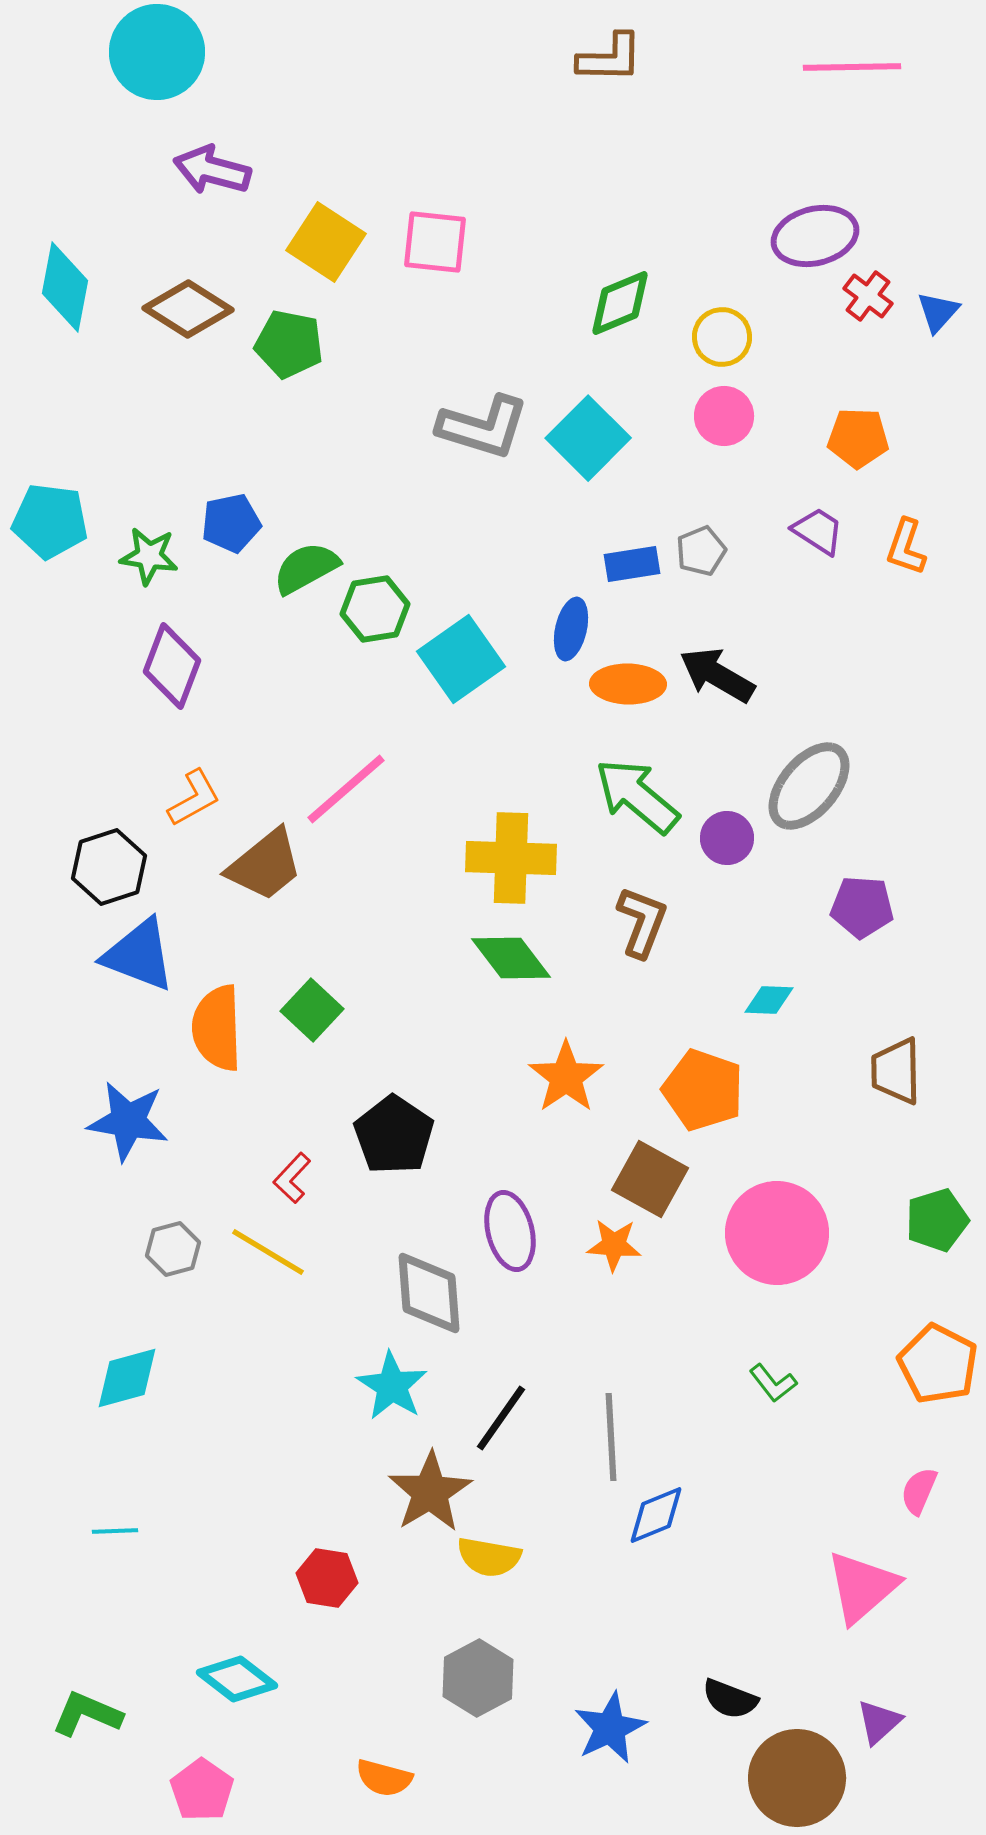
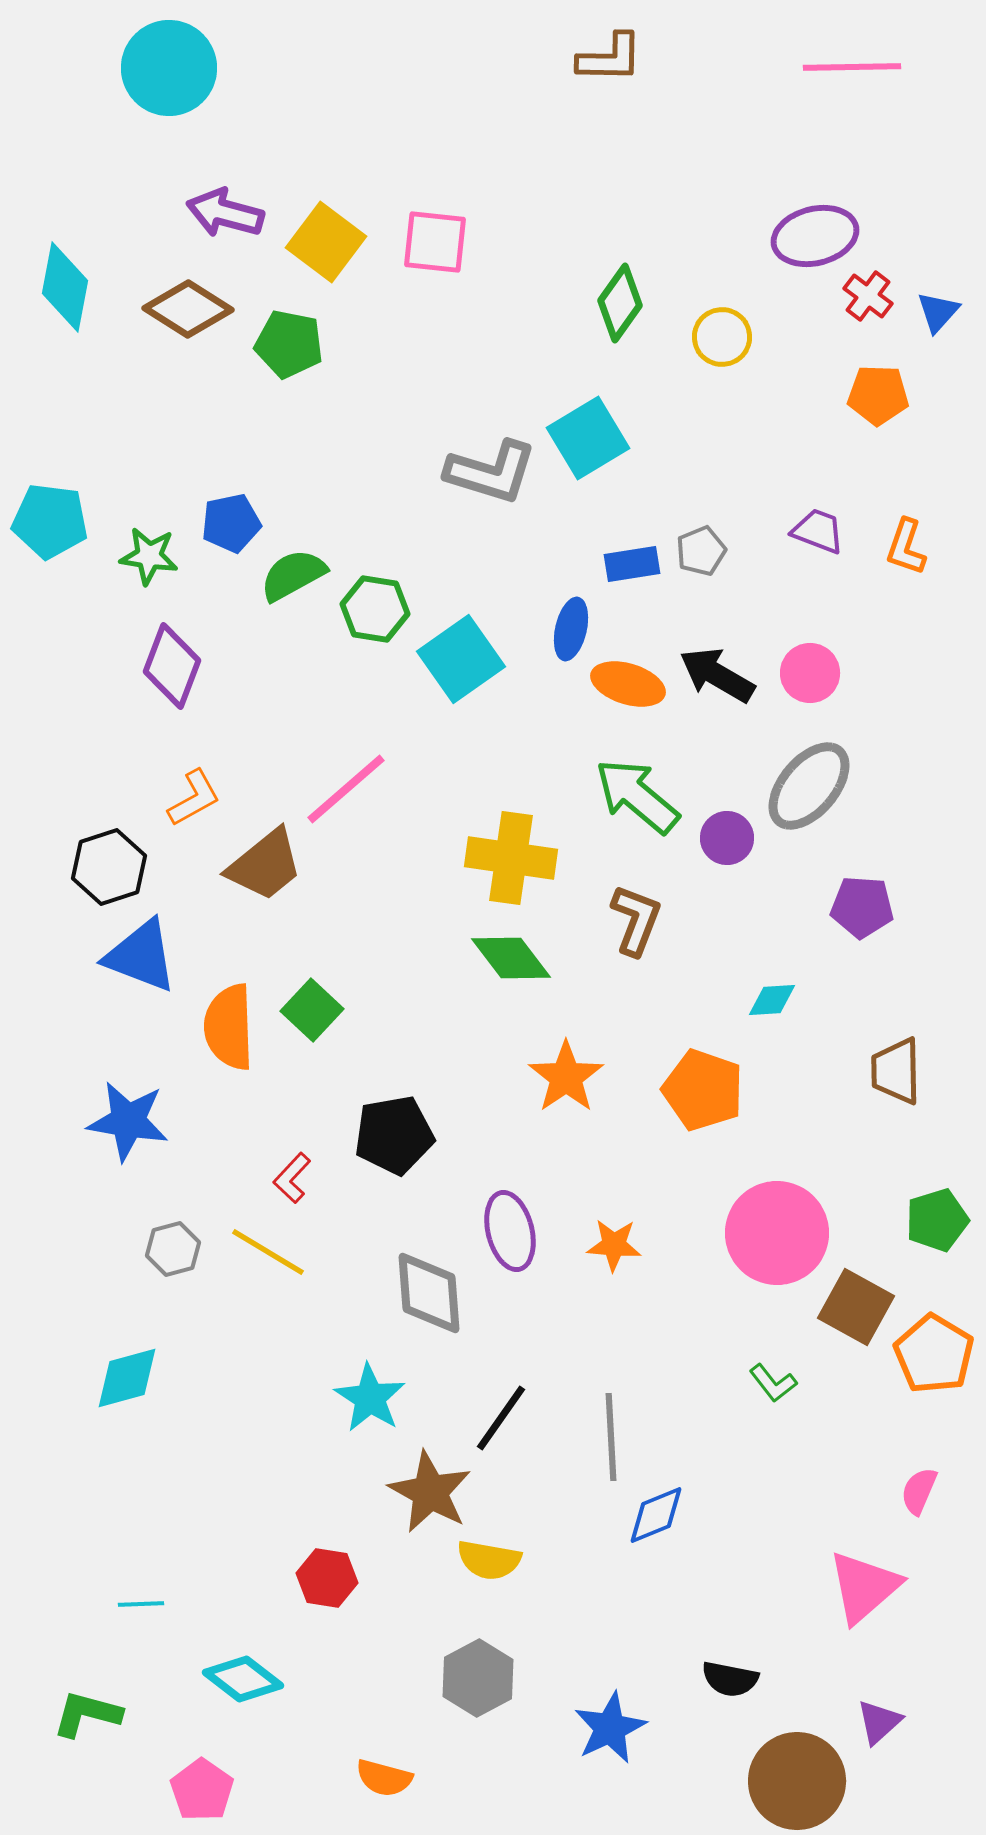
cyan circle at (157, 52): moved 12 px right, 16 px down
purple arrow at (212, 170): moved 13 px right, 43 px down
yellow square at (326, 242): rotated 4 degrees clockwise
green diamond at (620, 303): rotated 32 degrees counterclockwise
pink circle at (724, 416): moved 86 px right, 257 px down
gray L-shape at (483, 427): moved 8 px right, 45 px down
cyan square at (588, 438): rotated 14 degrees clockwise
orange pentagon at (858, 438): moved 20 px right, 43 px up
purple trapezoid at (818, 531): rotated 12 degrees counterclockwise
green semicircle at (306, 568): moved 13 px left, 7 px down
green hexagon at (375, 609): rotated 18 degrees clockwise
orange ellipse at (628, 684): rotated 16 degrees clockwise
yellow cross at (511, 858): rotated 6 degrees clockwise
brown L-shape at (642, 922): moved 6 px left, 2 px up
blue triangle at (139, 955): moved 2 px right, 1 px down
cyan diamond at (769, 1000): moved 3 px right; rotated 6 degrees counterclockwise
orange semicircle at (217, 1028): moved 12 px right, 1 px up
black pentagon at (394, 1135): rotated 28 degrees clockwise
brown square at (650, 1179): moved 206 px right, 128 px down
orange pentagon at (938, 1364): moved 4 px left, 10 px up; rotated 4 degrees clockwise
cyan star at (392, 1386): moved 22 px left, 12 px down
brown star at (430, 1492): rotated 12 degrees counterclockwise
cyan line at (115, 1531): moved 26 px right, 73 px down
yellow semicircle at (489, 1557): moved 3 px down
pink triangle at (862, 1587): moved 2 px right
cyan diamond at (237, 1679): moved 6 px right
black semicircle at (730, 1699): moved 20 px up; rotated 10 degrees counterclockwise
green L-shape at (87, 1714): rotated 8 degrees counterclockwise
brown circle at (797, 1778): moved 3 px down
